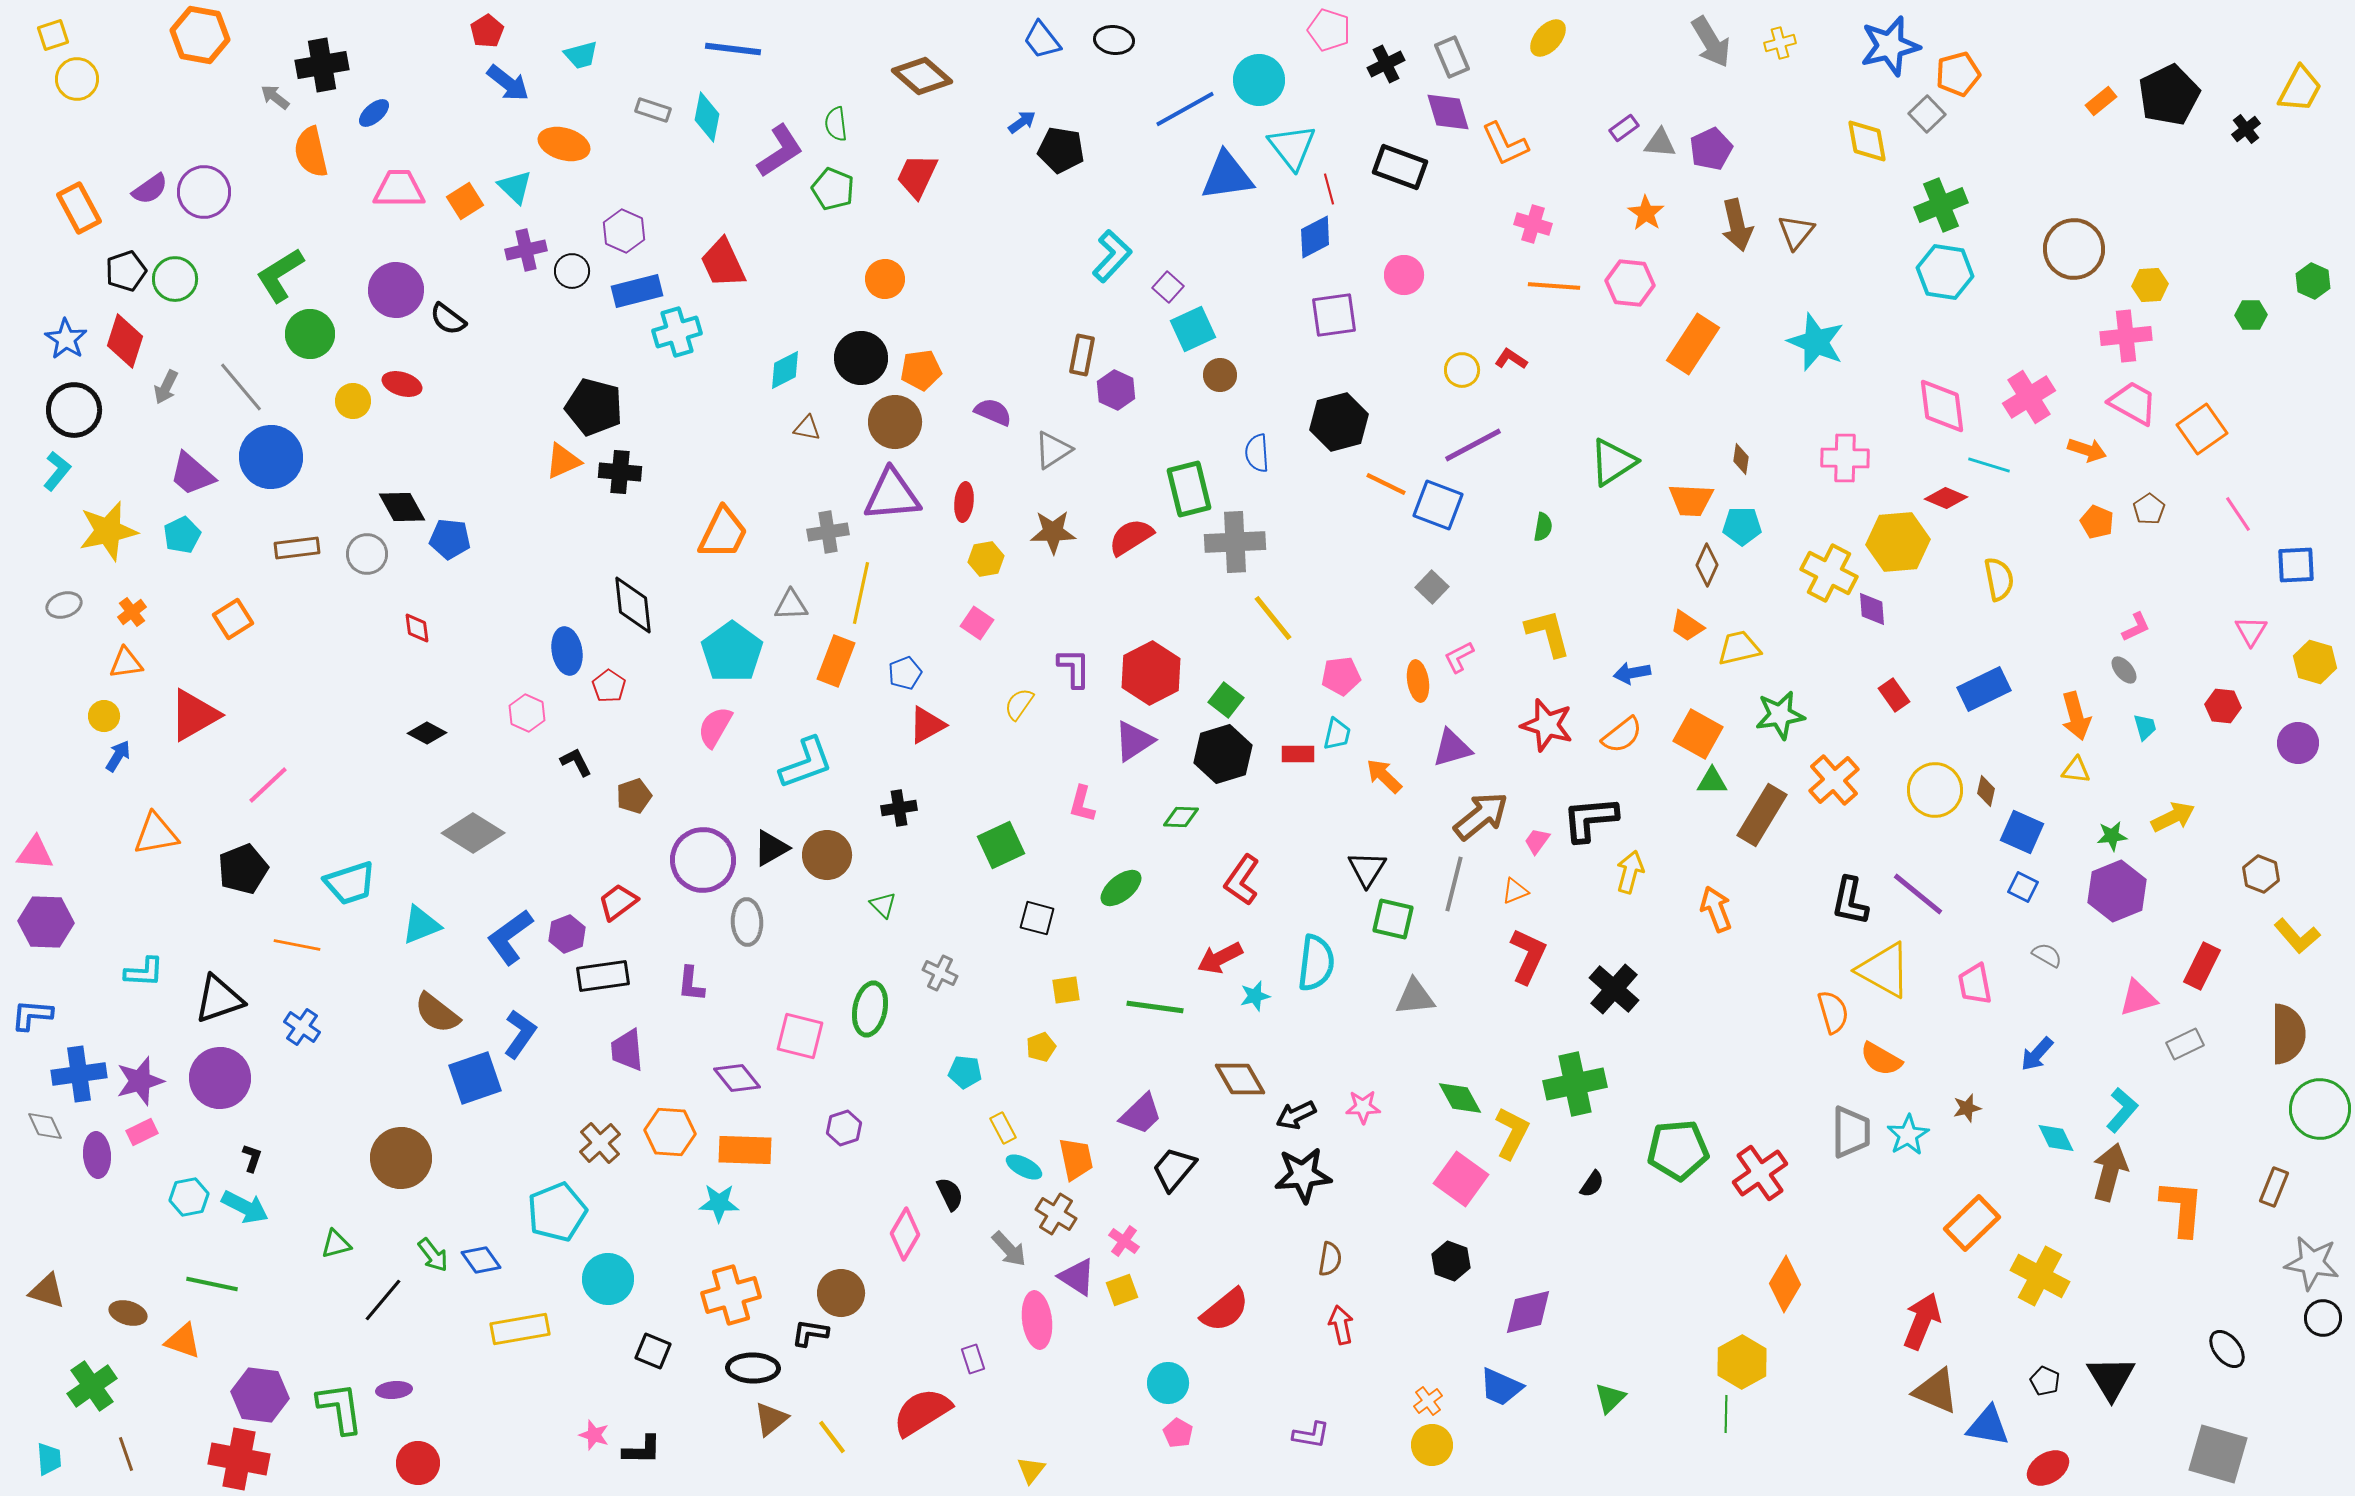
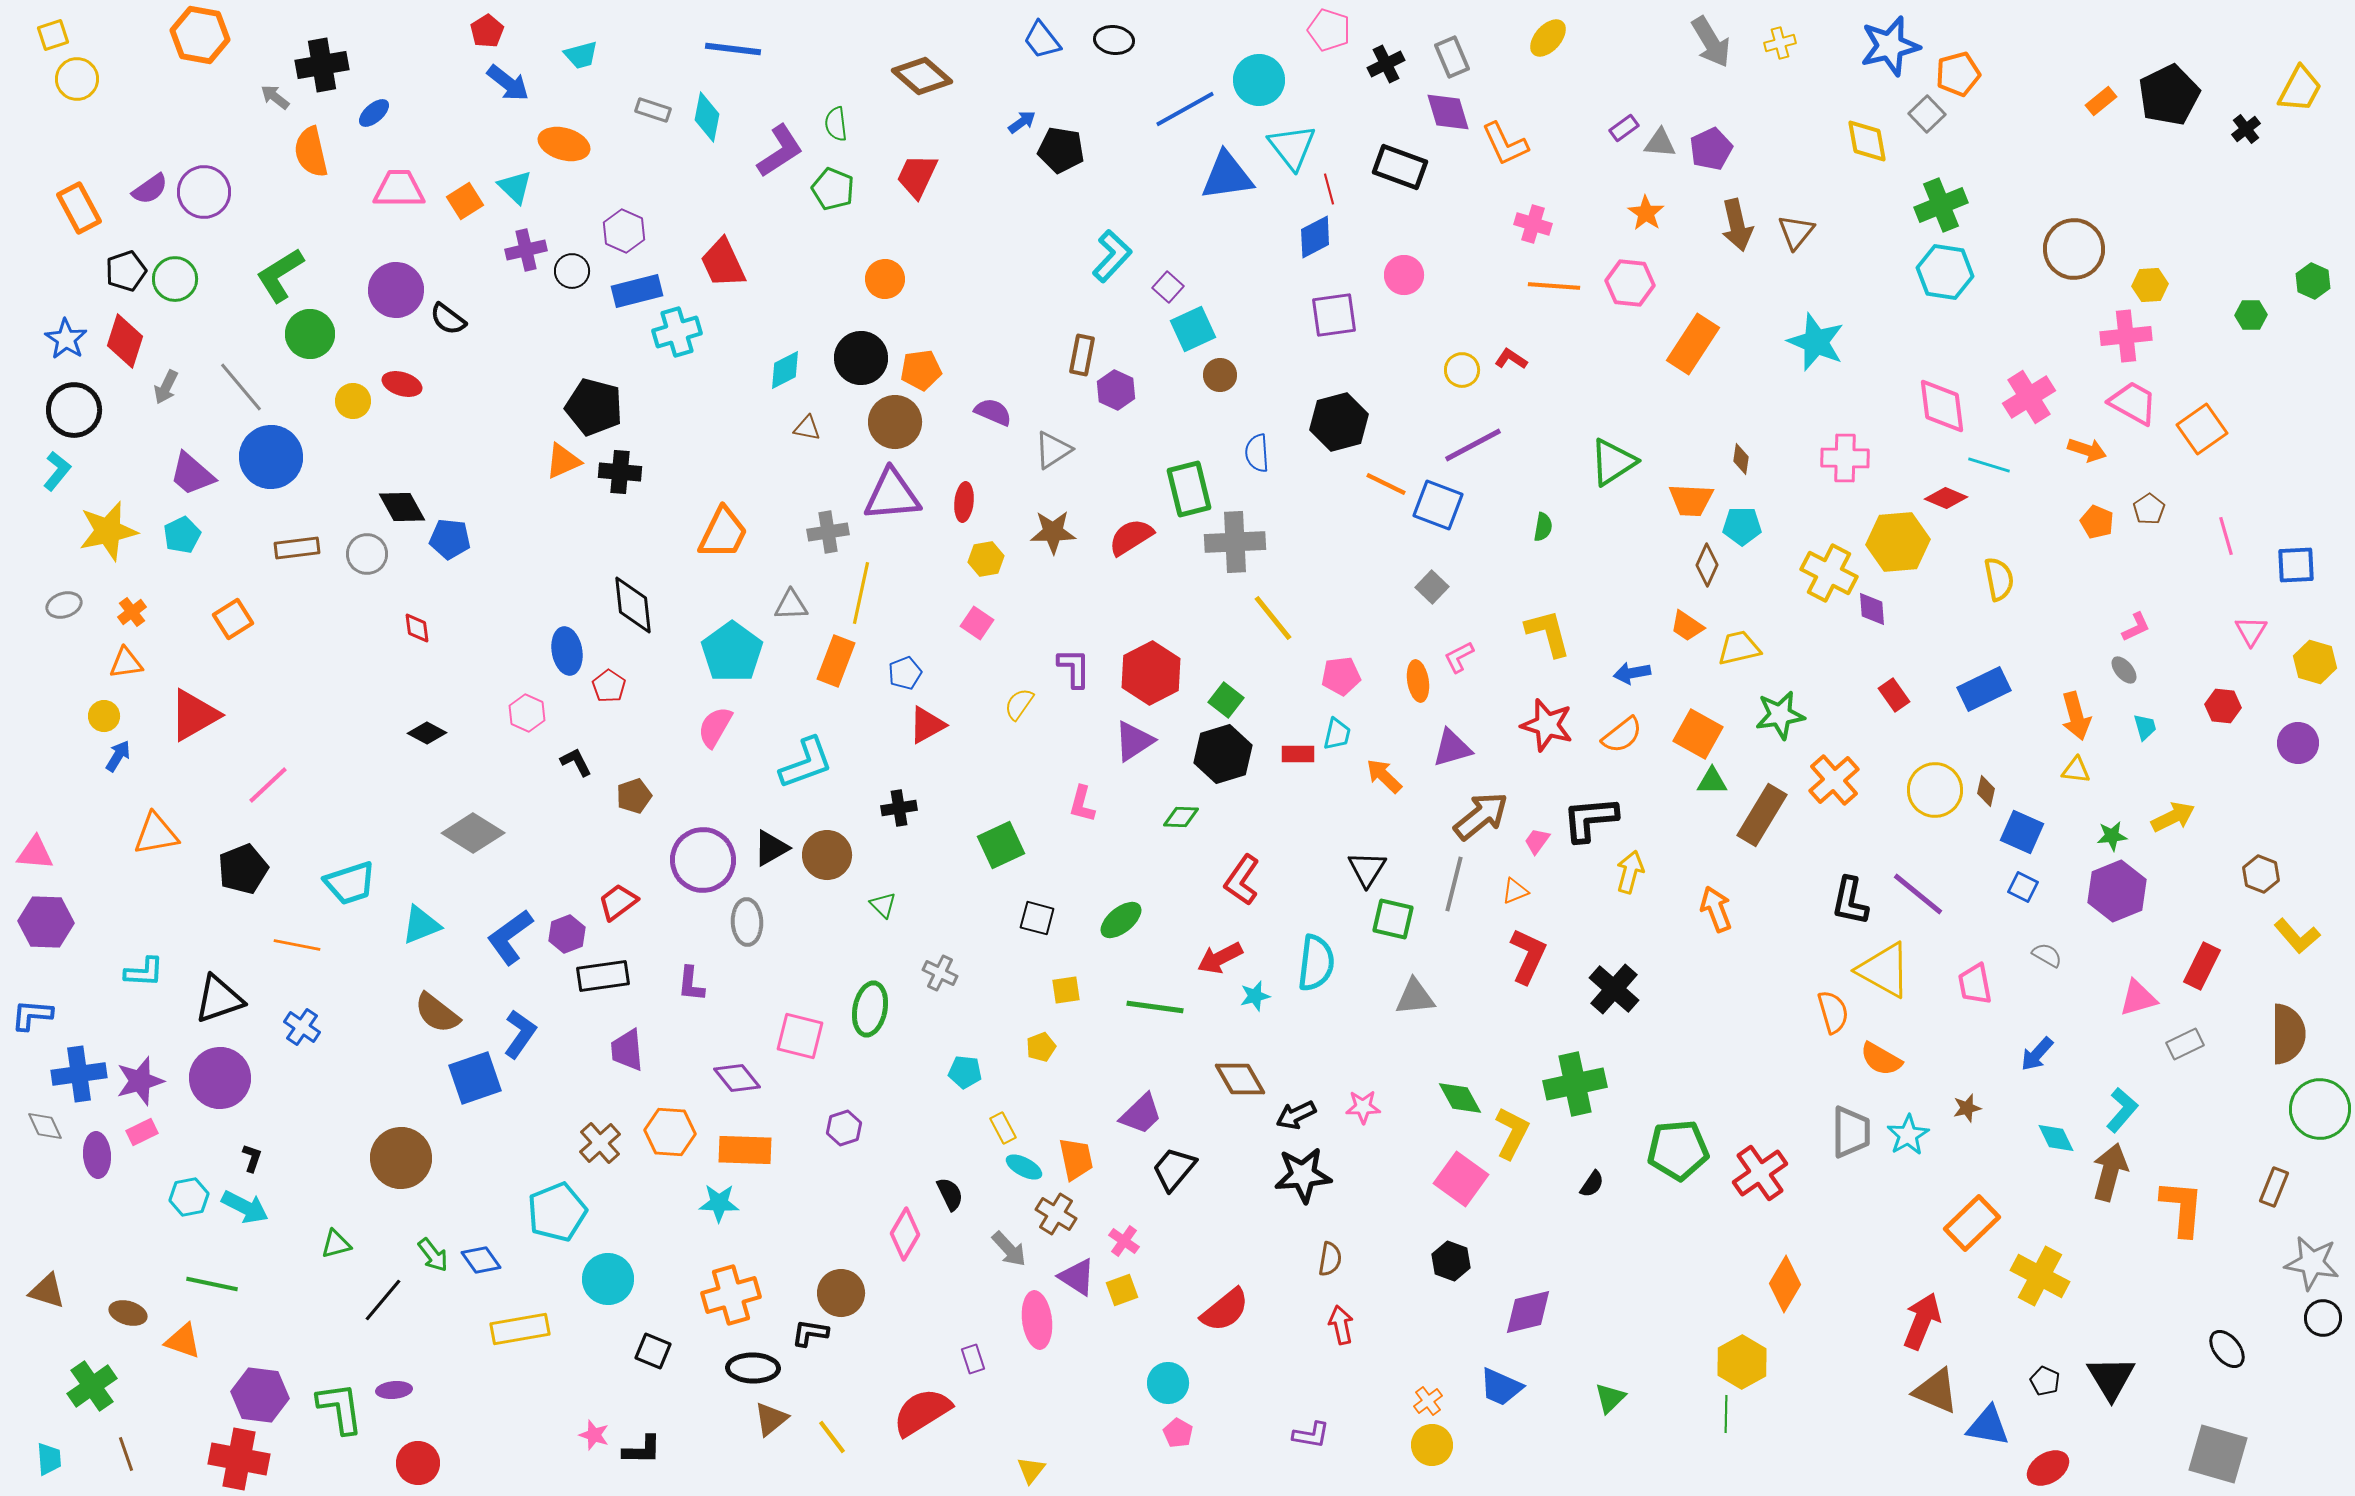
pink line at (2238, 514): moved 12 px left, 22 px down; rotated 18 degrees clockwise
green ellipse at (1121, 888): moved 32 px down
